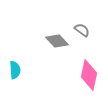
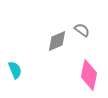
gray diamond: rotated 70 degrees counterclockwise
cyan semicircle: rotated 18 degrees counterclockwise
